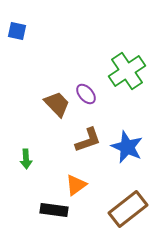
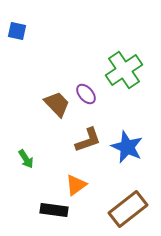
green cross: moved 3 px left, 1 px up
green arrow: rotated 30 degrees counterclockwise
